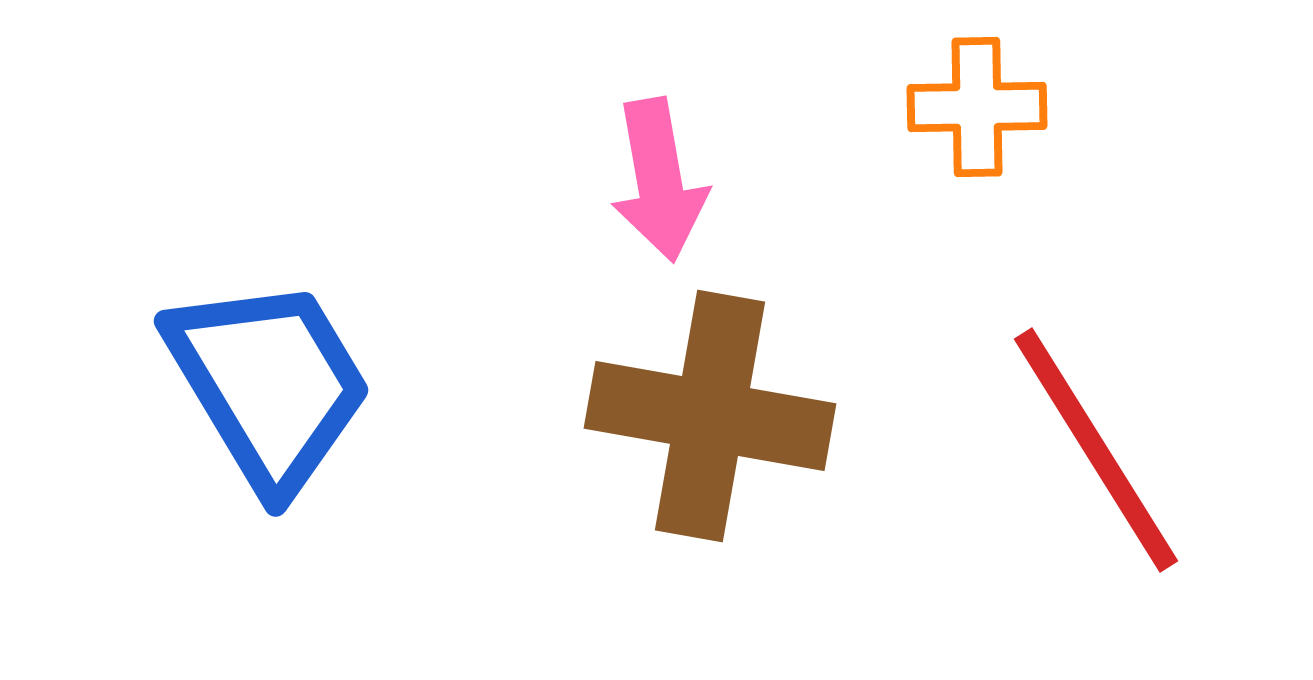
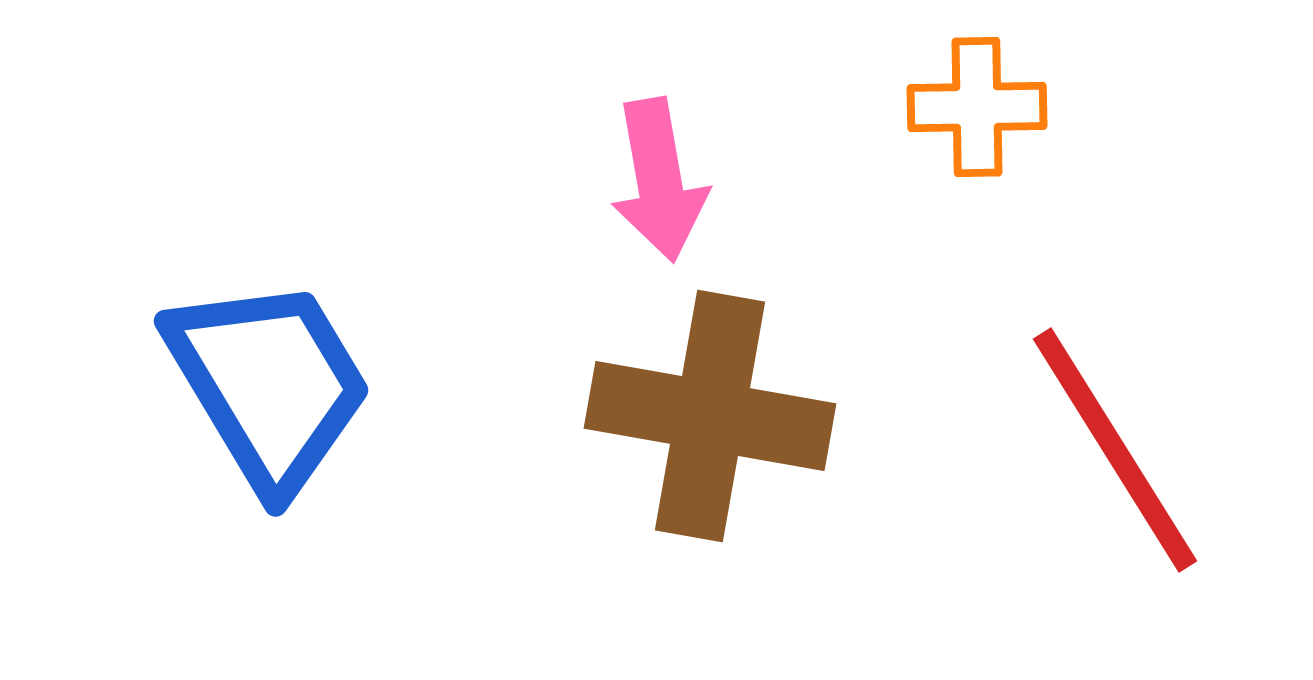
red line: moved 19 px right
